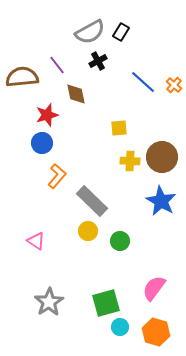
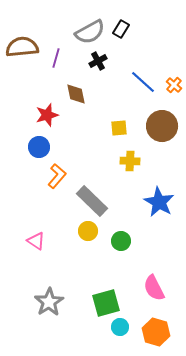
black rectangle: moved 3 px up
purple line: moved 1 px left, 7 px up; rotated 54 degrees clockwise
brown semicircle: moved 30 px up
blue circle: moved 3 px left, 4 px down
brown circle: moved 31 px up
blue star: moved 2 px left, 1 px down
green circle: moved 1 px right
pink semicircle: rotated 64 degrees counterclockwise
